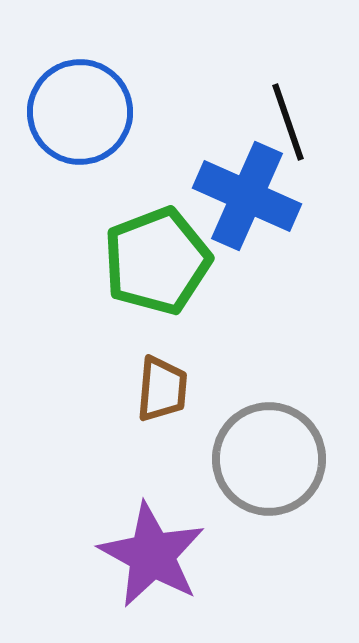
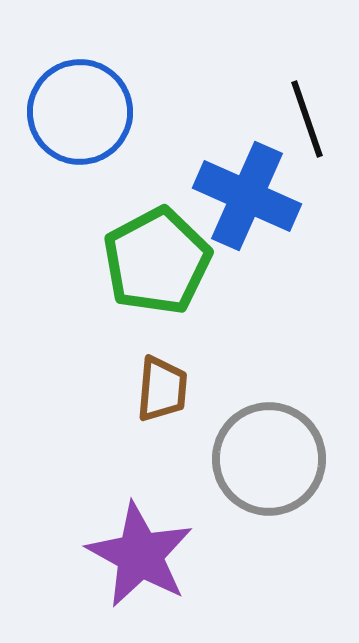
black line: moved 19 px right, 3 px up
green pentagon: rotated 7 degrees counterclockwise
purple star: moved 12 px left
